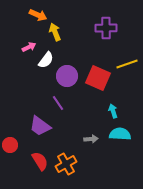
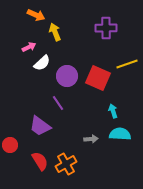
orange arrow: moved 2 px left
white semicircle: moved 4 px left, 3 px down; rotated 12 degrees clockwise
